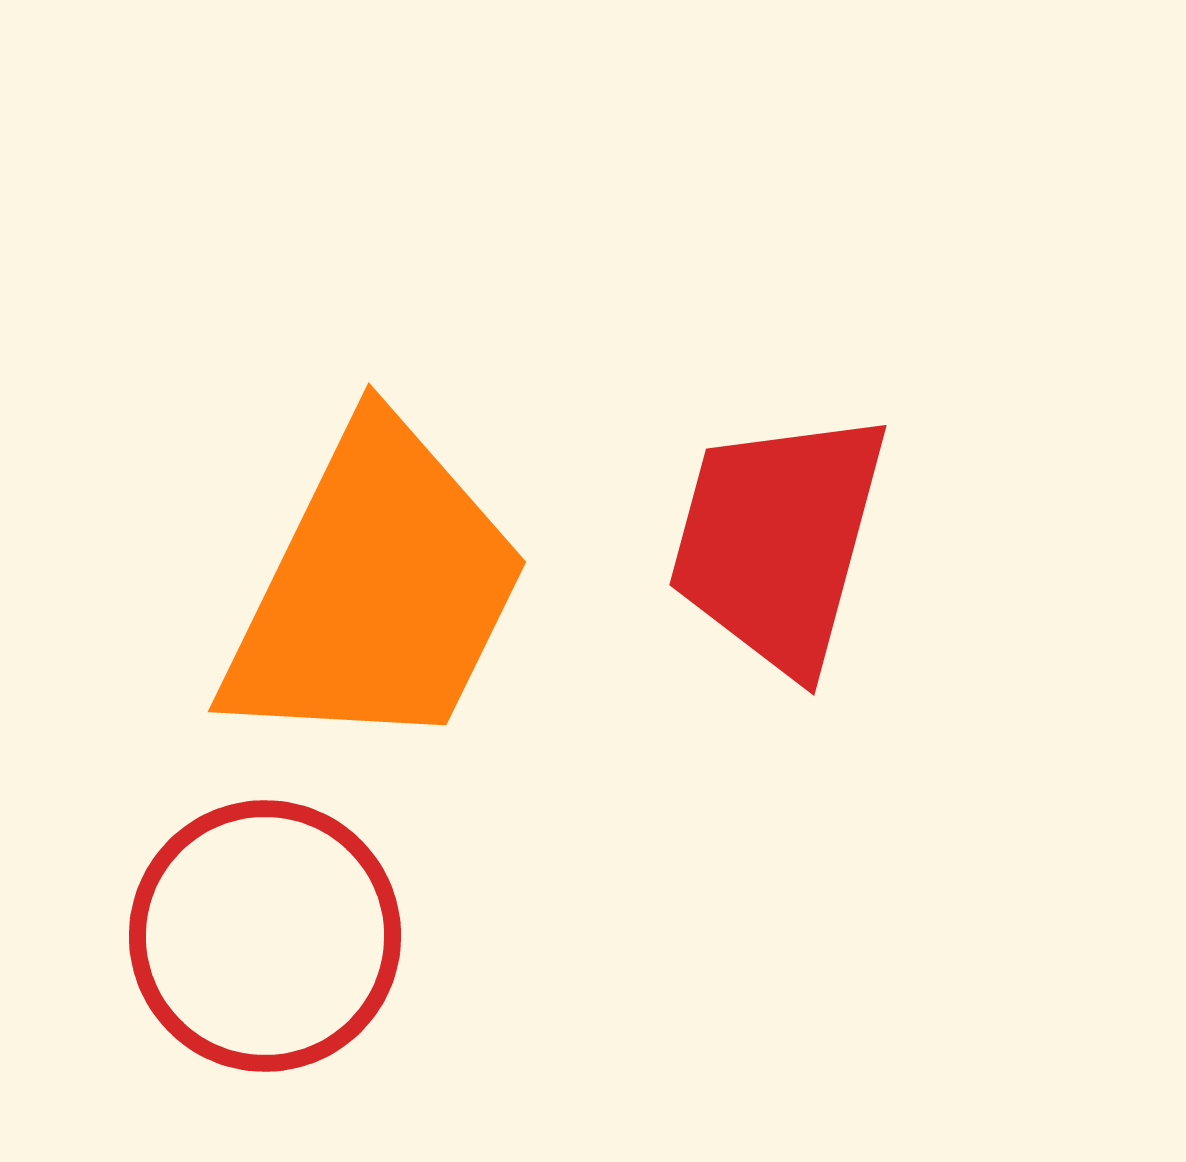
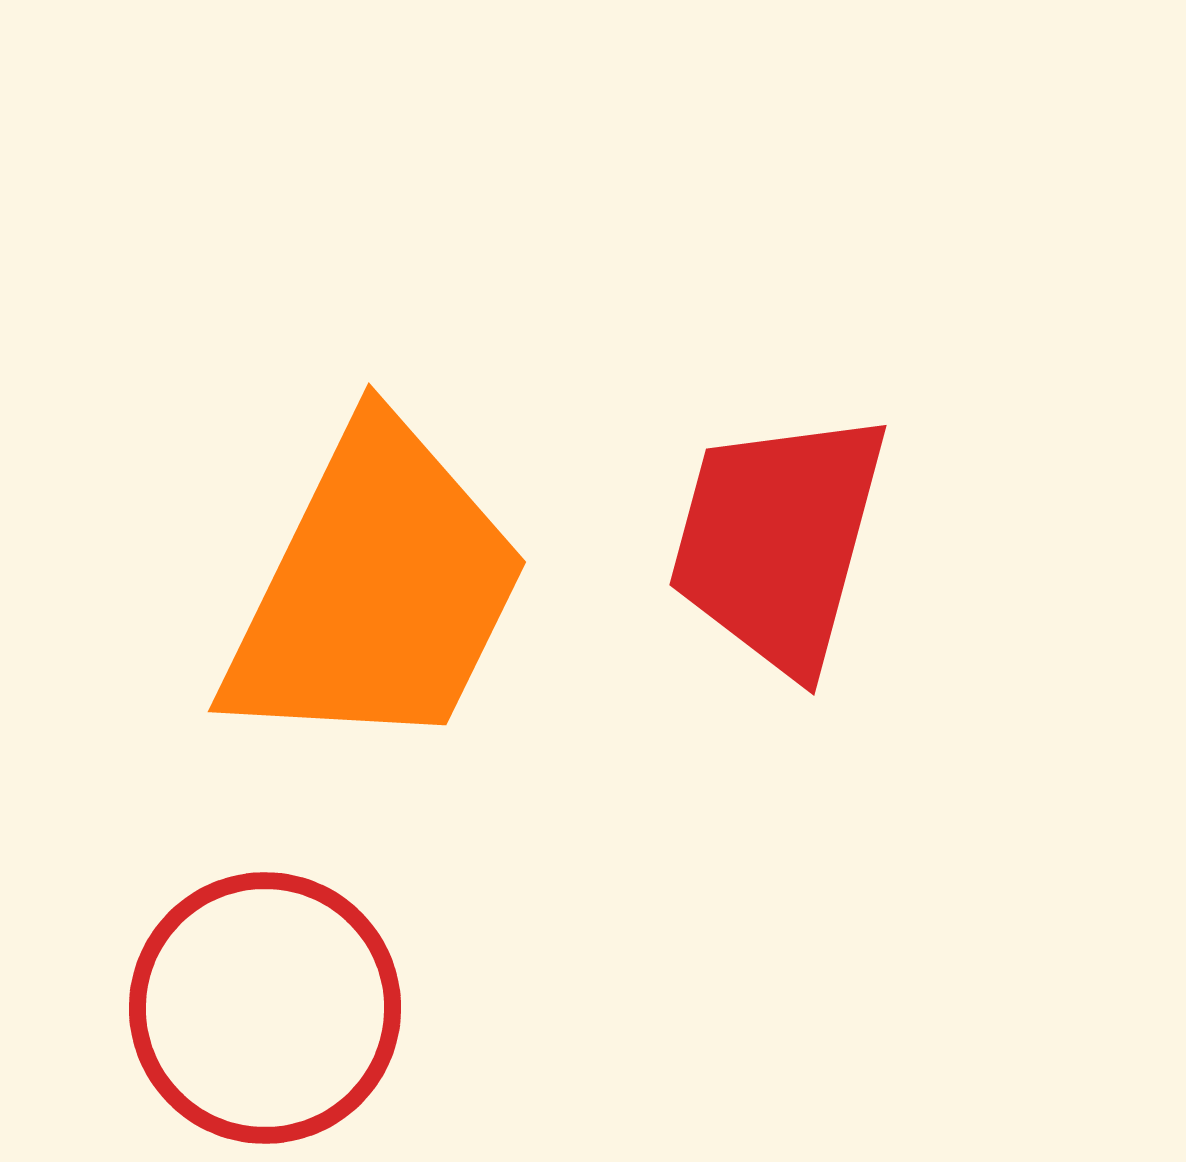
red circle: moved 72 px down
